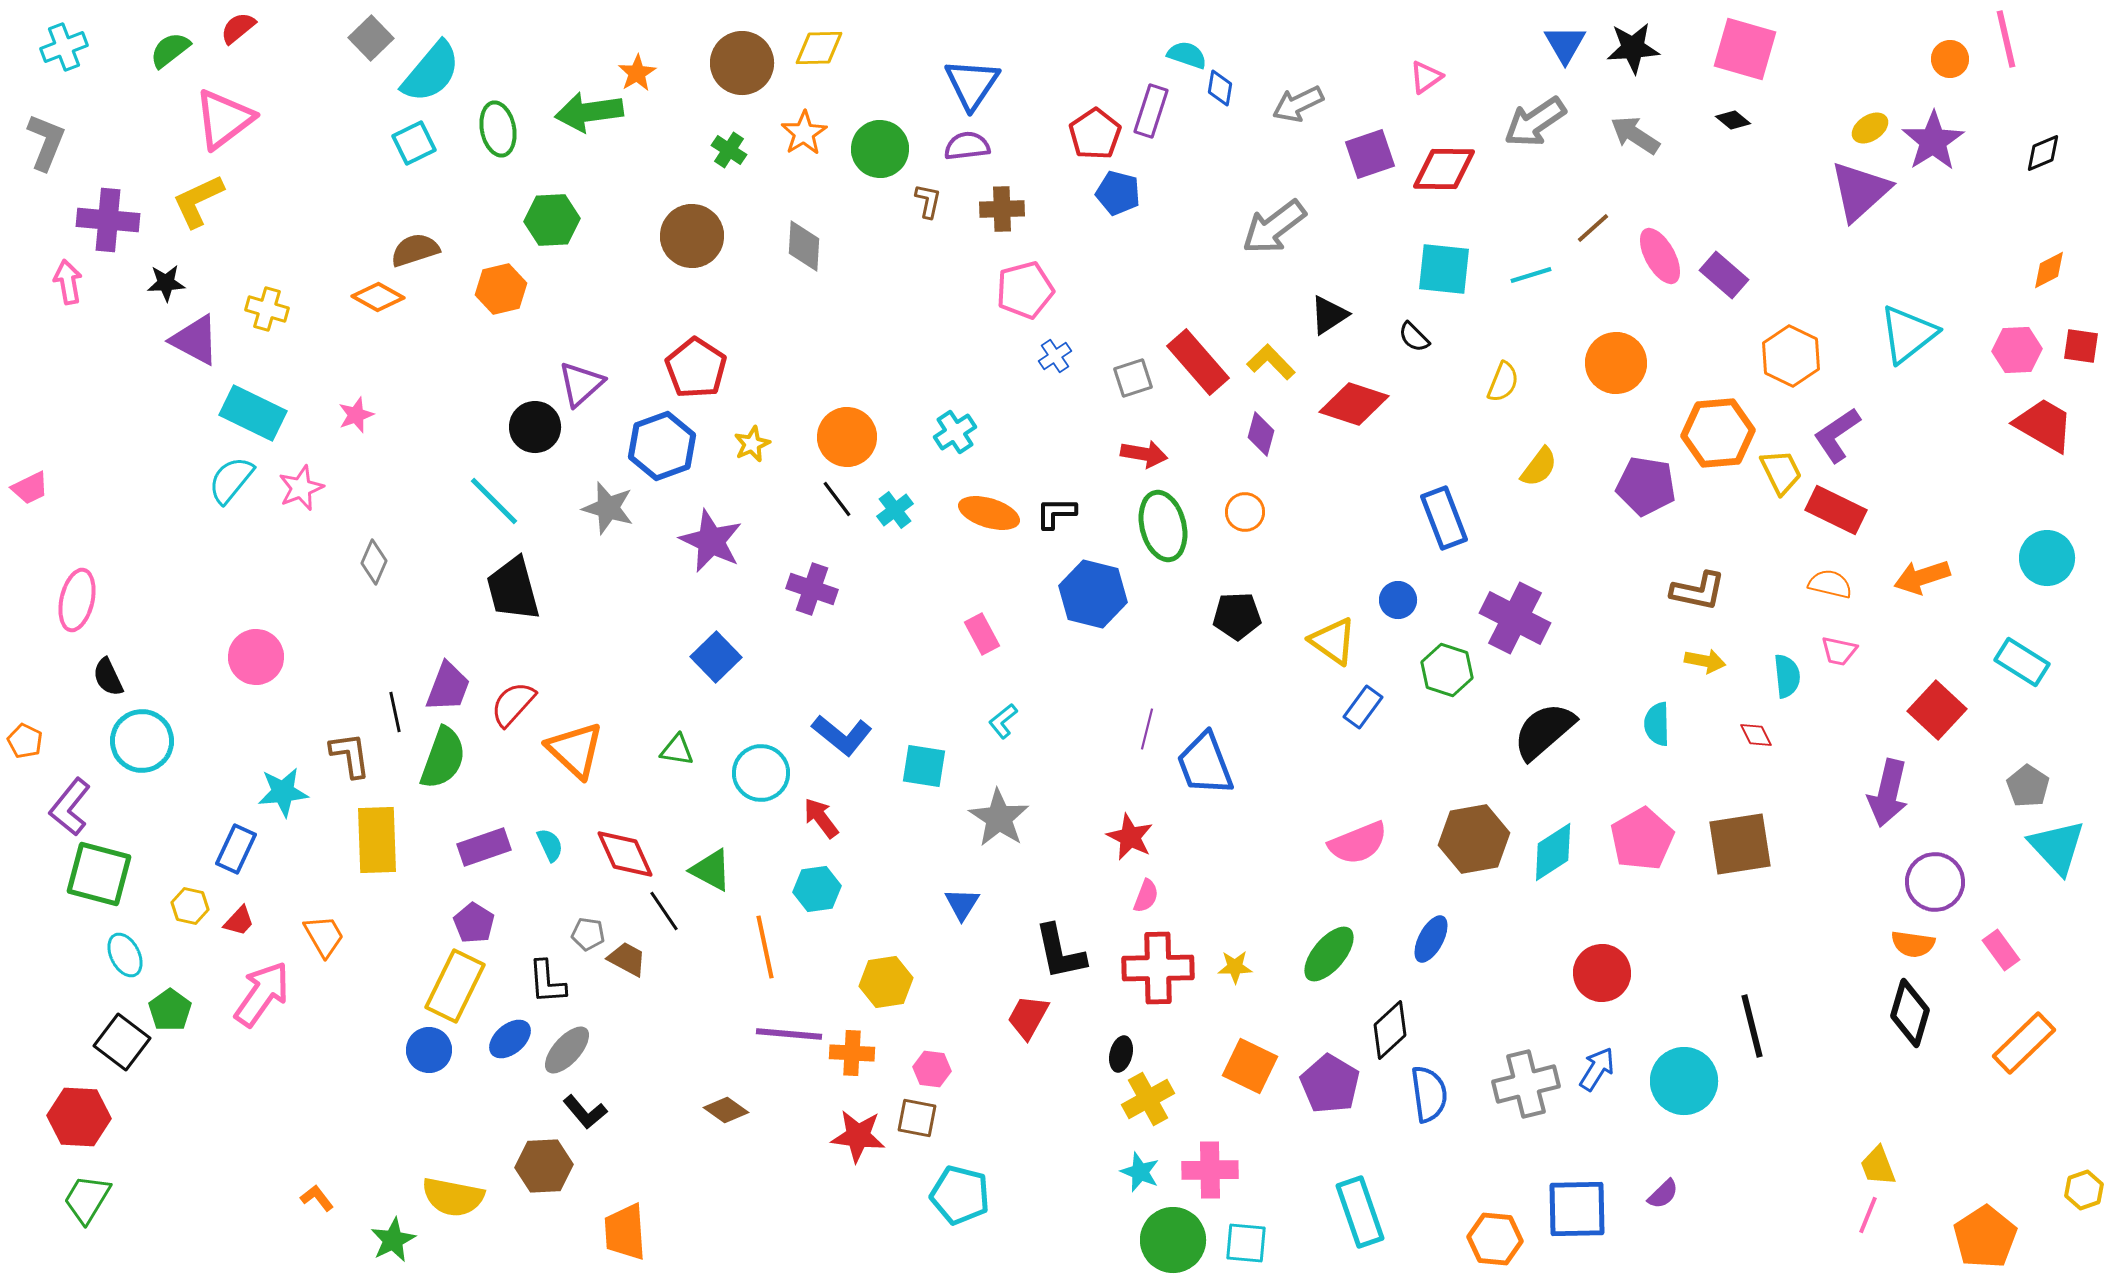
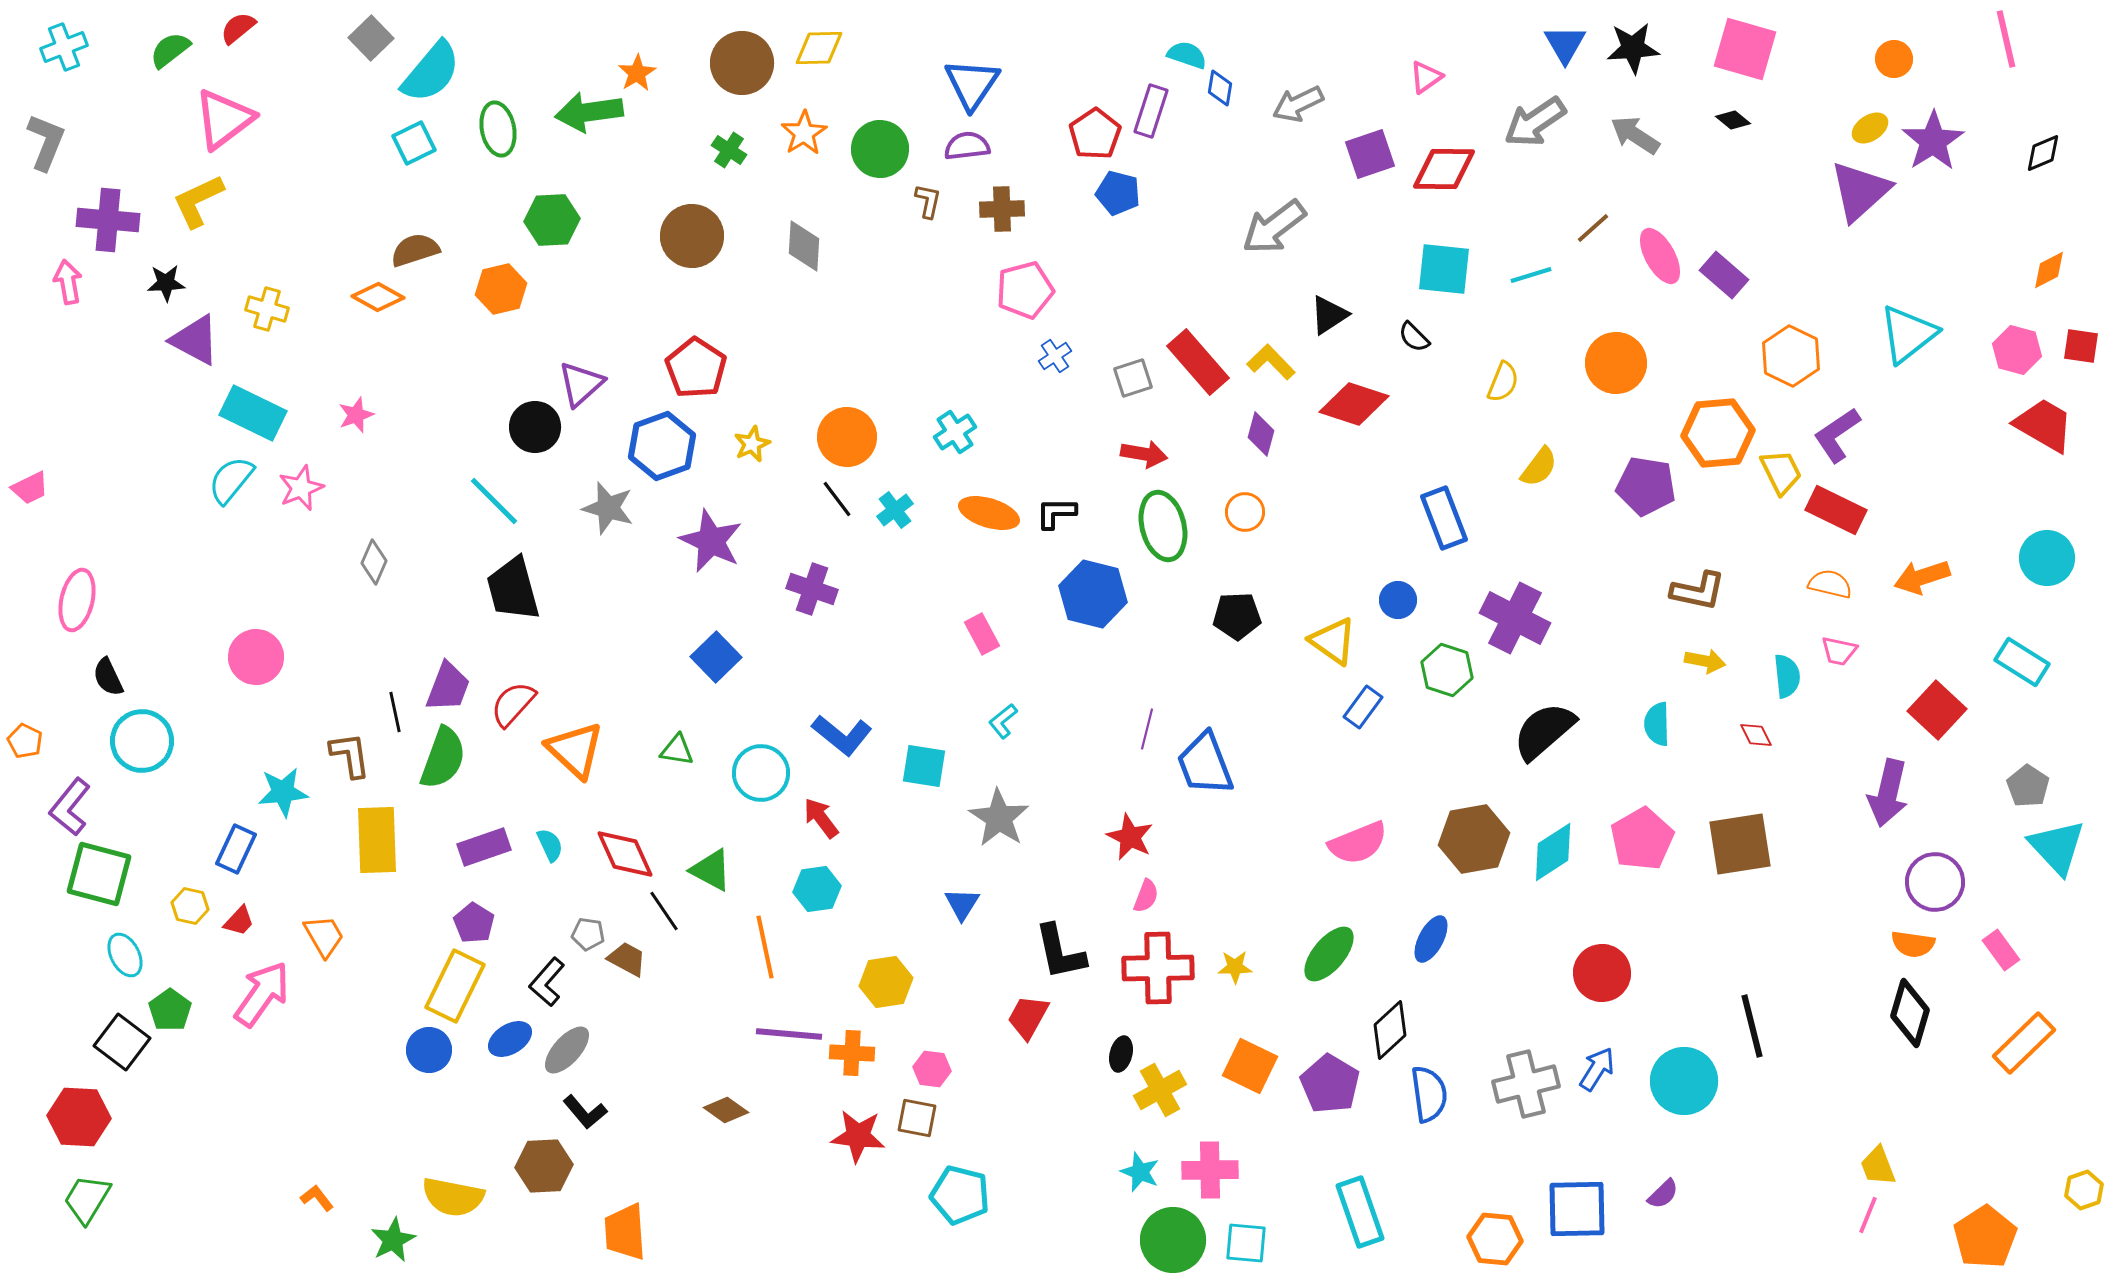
orange circle at (1950, 59): moved 56 px left
pink hexagon at (2017, 350): rotated 18 degrees clockwise
black L-shape at (547, 982): rotated 45 degrees clockwise
blue ellipse at (510, 1039): rotated 9 degrees clockwise
yellow cross at (1148, 1099): moved 12 px right, 9 px up
